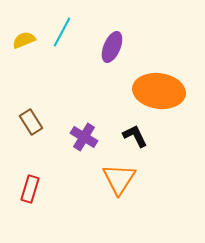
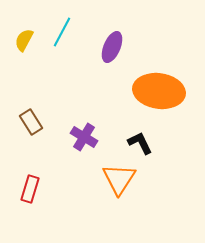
yellow semicircle: rotated 40 degrees counterclockwise
black L-shape: moved 5 px right, 7 px down
